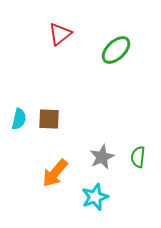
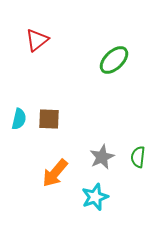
red triangle: moved 23 px left, 6 px down
green ellipse: moved 2 px left, 10 px down
